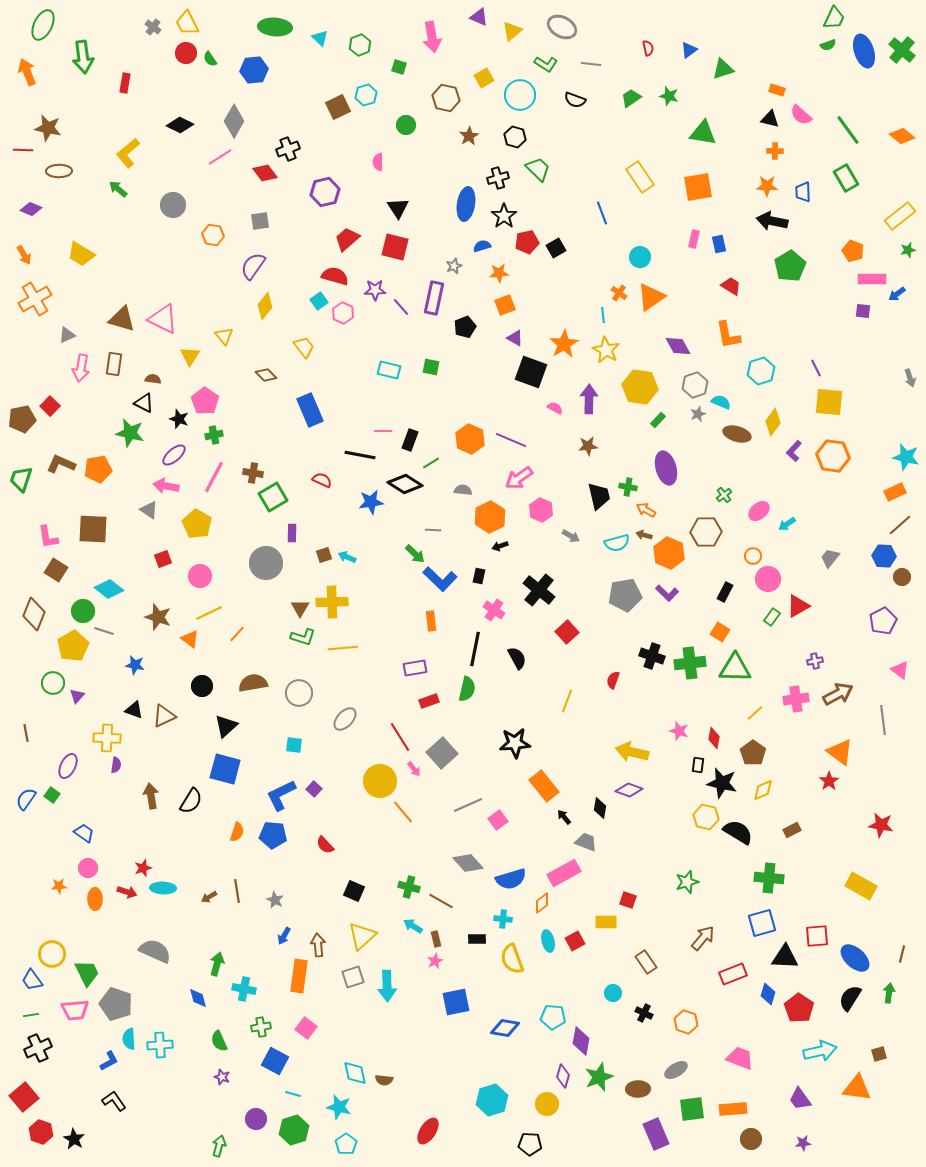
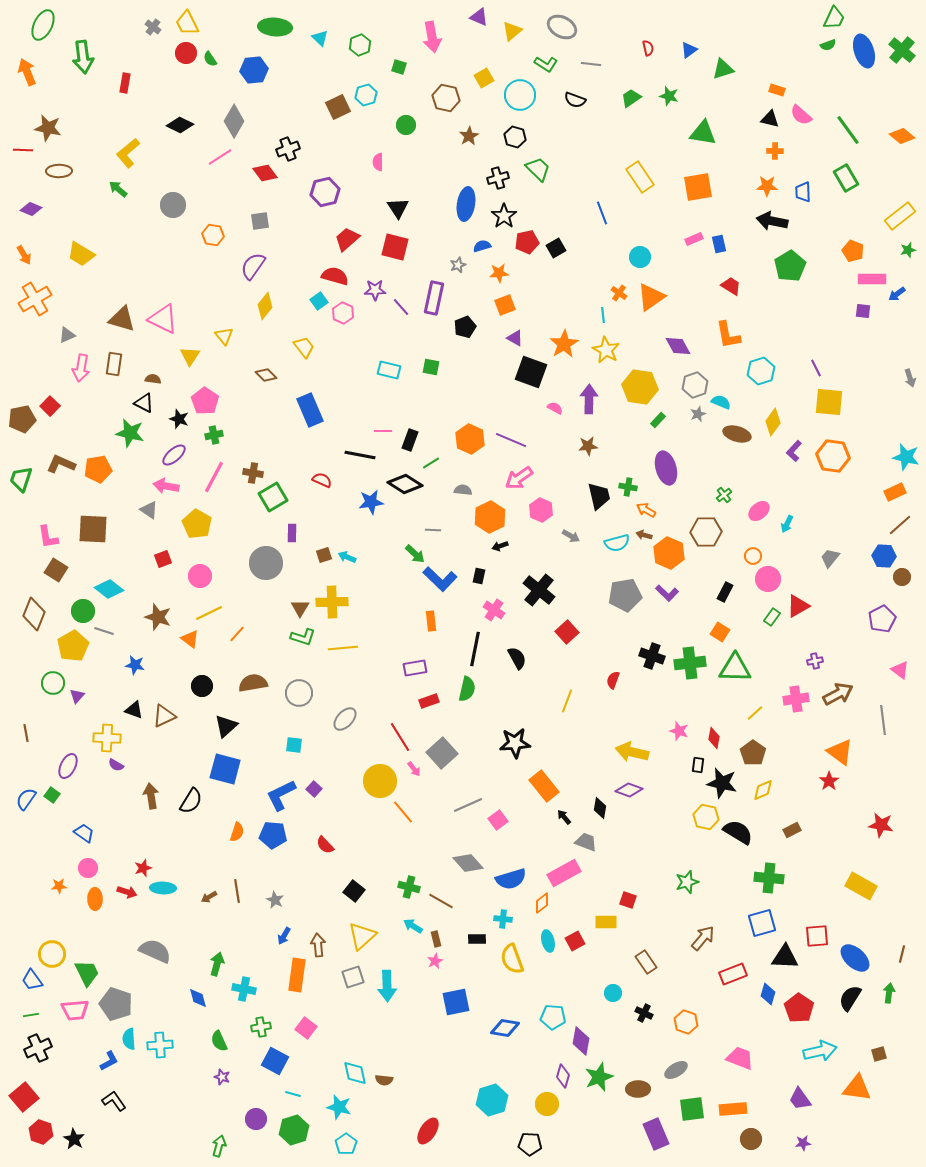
pink rectangle at (694, 239): rotated 54 degrees clockwise
gray star at (454, 266): moved 4 px right, 1 px up
cyan arrow at (787, 524): rotated 30 degrees counterclockwise
purple pentagon at (883, 621): moved 1 px left, 2 px up
purple semicircle at (116, 765): rotated 112 degrees clockwise
black square at (354, 891): rotated 15 degrees clockwise
orange rectangle at (299, 976): moved 2 px left, 1 px up
